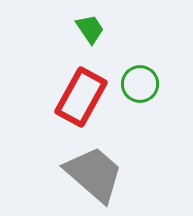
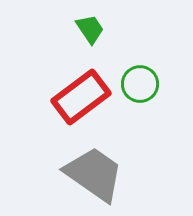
red rectangle: rotated 24 degrees clockwise
gray trapezoid: rotated 6 degrees counterclockwise
